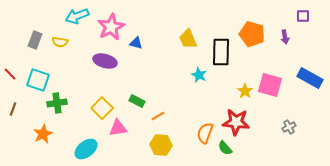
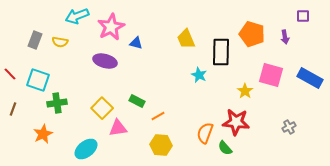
yellow trapezoid: moved 2 px left
pink square: moved 1 px right, 10 px up
